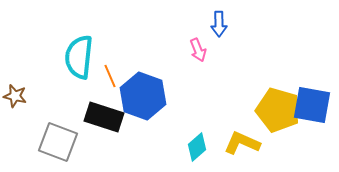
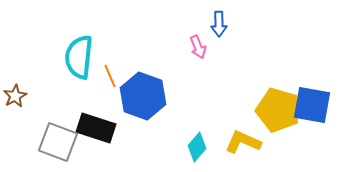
pink arrow: moved 3 px up
brown star: rotated 30 degrees clockwise
black rectangle: moved 8 px left, 11 px down
yellow L-shape: moved 1 px right, 1 px up
cyan diamond: rotated 8 degrees counterclockwise
